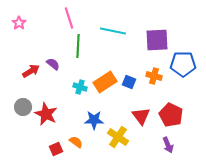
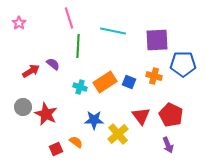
yellow cross: moved 3 px up; rotated 15 degrees clockwise
